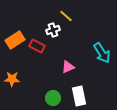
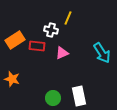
yellow line: moved 2 px right, 2 px down; rotated 72 degrees clockwise
white cross: moved 2 px left; rotated 32 degrees clockwise
red rectangle: rotated 21 degrees counterclockwise
pink triangle: moved 6 px left, 14 px up
orange star: rotated 14 degrees clockwise
